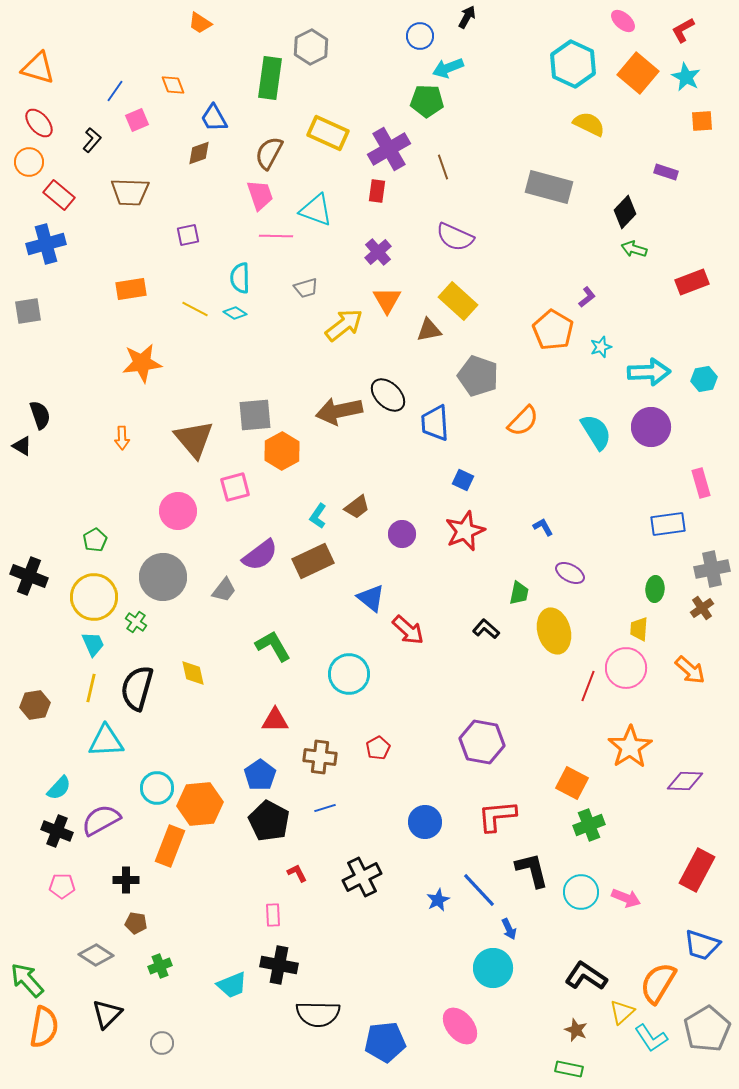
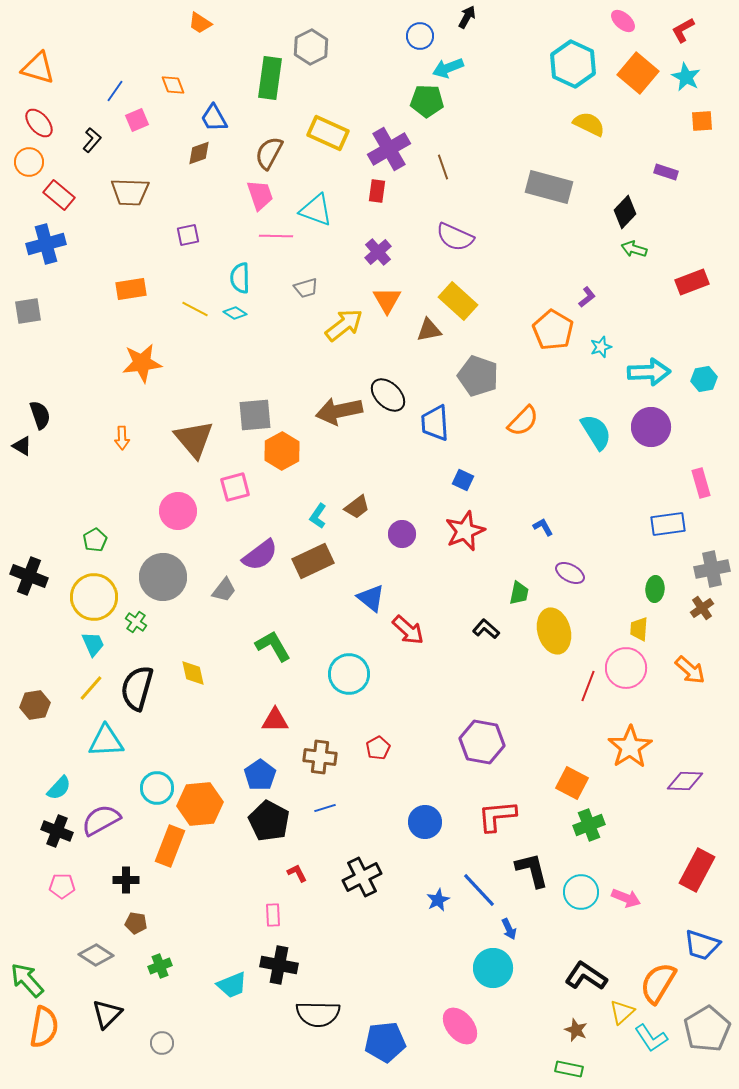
yellow line at (91, 688): rotated 28 degrees clockwise
